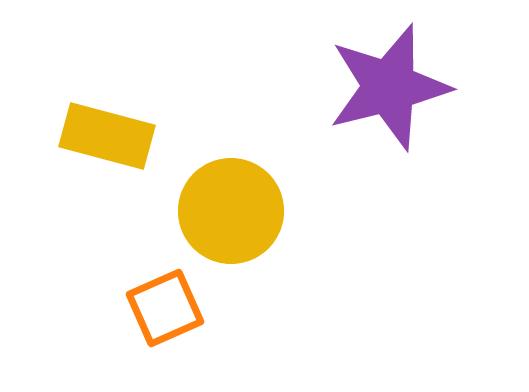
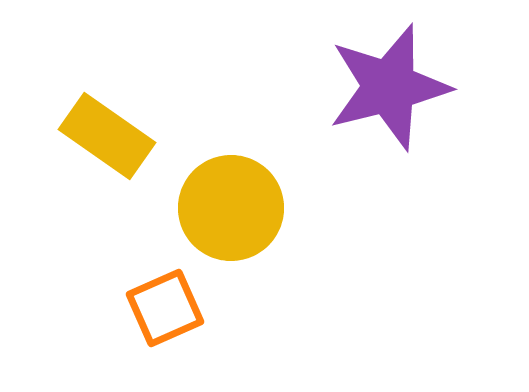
yellow rectangle: rotated 20 degrees clockwise
yellow circle: moved 3 px up
